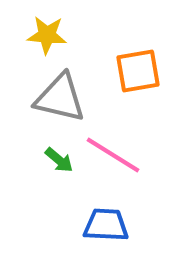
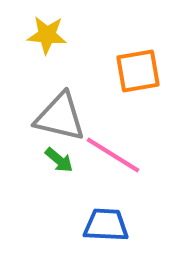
gray triangle: moved 19 px down
